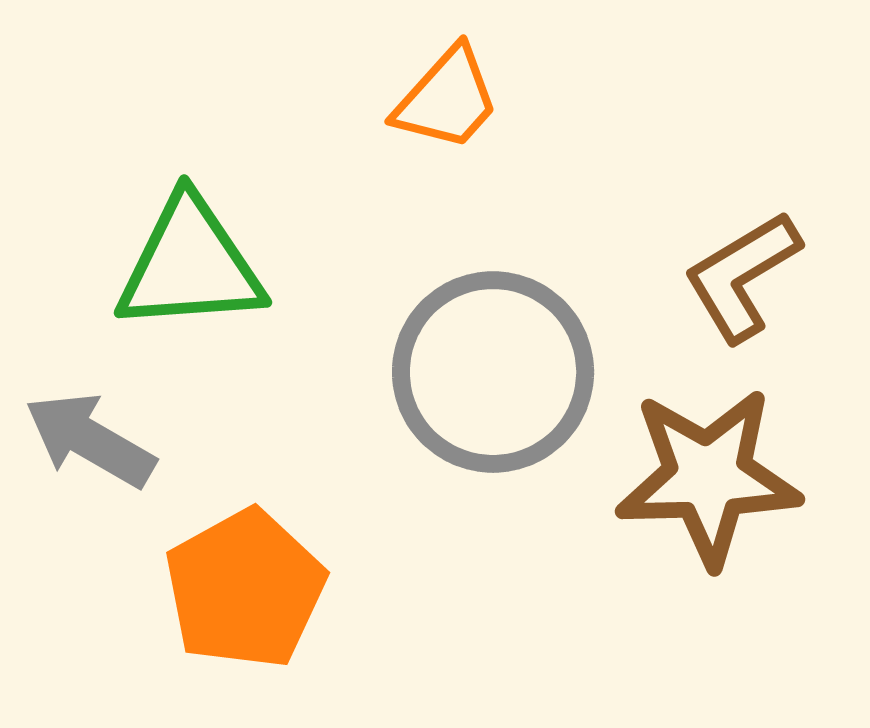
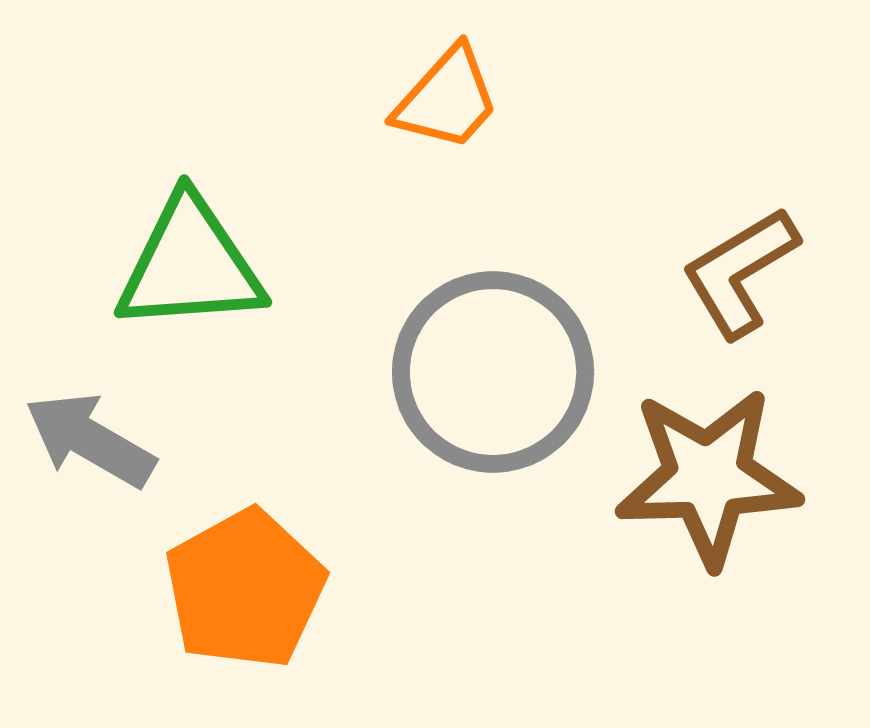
brown L-shape: moved 2 px left, 4 px up
